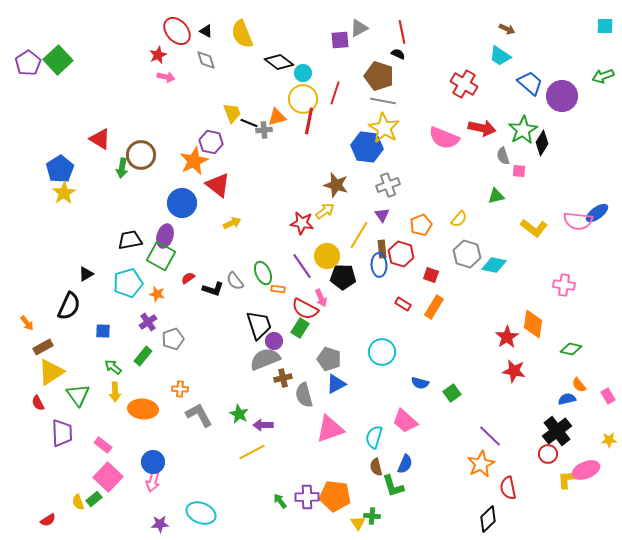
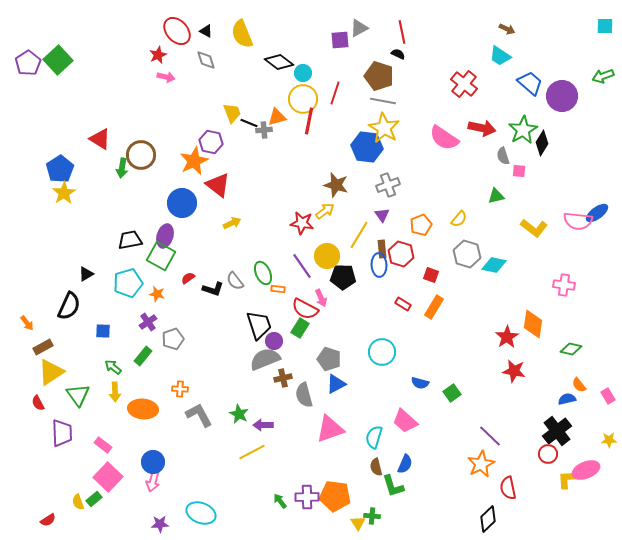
red cross at (464, 84): rotated 8 degrees clockwise
pink semicircle at (444, 138): rotated 12 degrees clockwise
